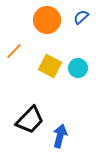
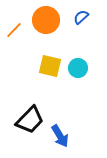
orange circle: moved 1 px left
orange line: moved 21 px up
yellow square: rotated 15 degrees counterclockwise
blue arrow: rotated 135 degrees clockwise
